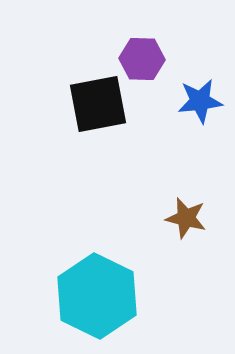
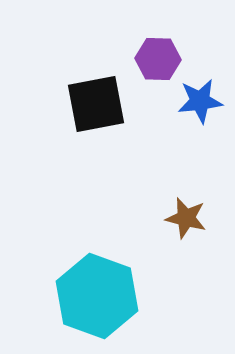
purple hexagon: moved 16 px right
black square: moved 2 px left
cyan hexagon: rotated 6 degrees counterclockwise
